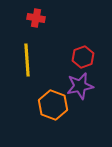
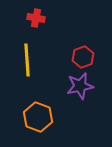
orange hexagon: moved 15 px left, 12 px down
